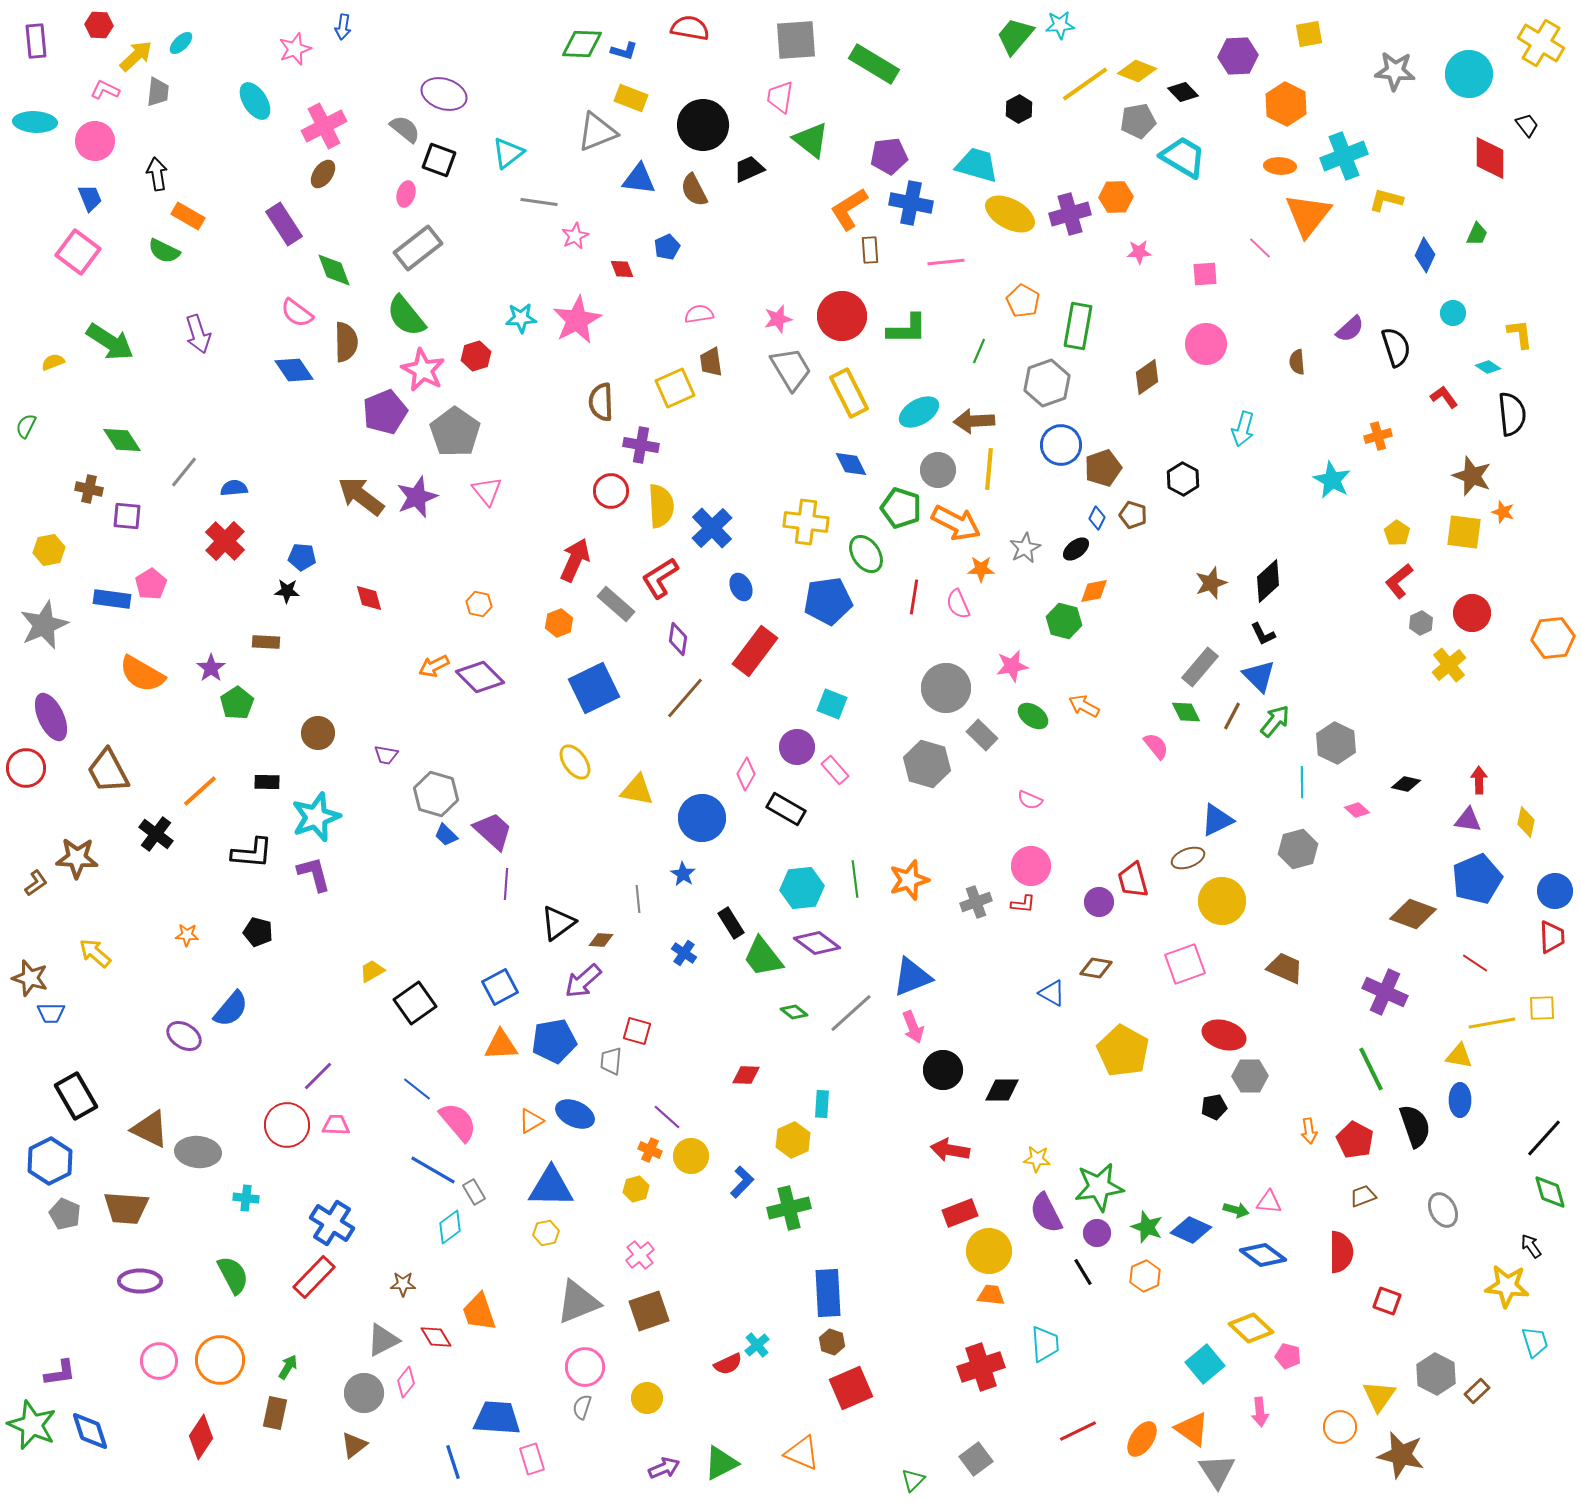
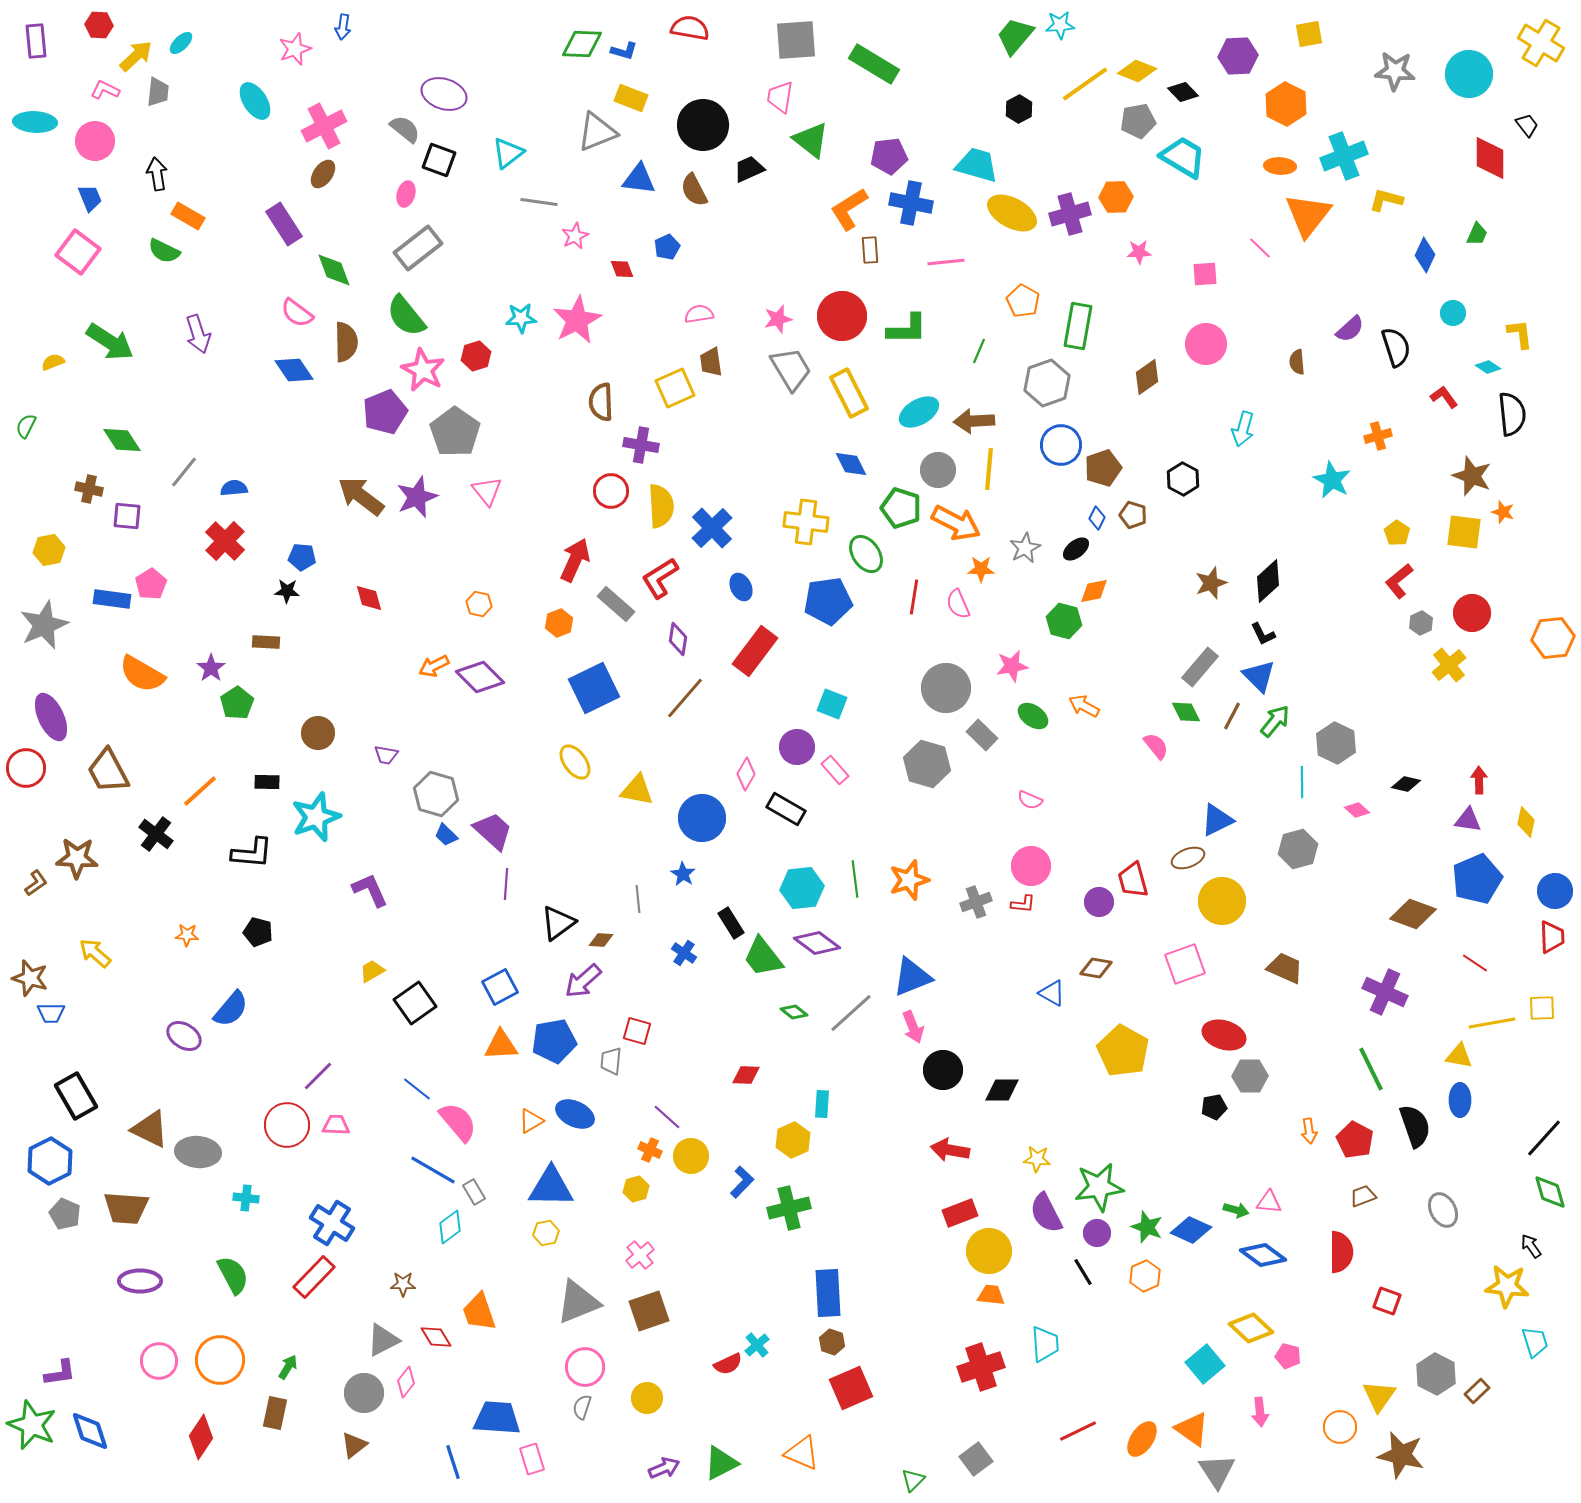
yellow ellipse at (1010, 214): moved 2 px right, 1 px up
purple L-shape at (314, 874): moved 56 px right, 16 px down; rotated 9 degrees counterclockwise
